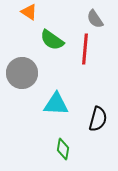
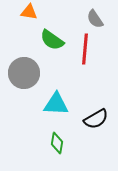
orange triangle: rotated 24 degrees counterclockwise
gray circle: moved 2 px right
black semicircle: moved 2 px left; rotated 45 degrees clockwise
green diamond: moved 6 px left, 6 px up
